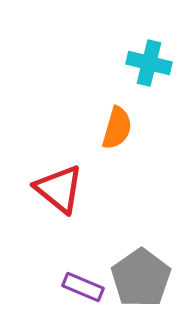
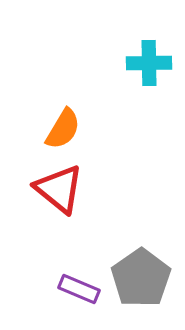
cyan cross: rotated 15 degrees counterclockwise
orange semicircle: moved 54 px left, 1 px down; rotated 15 degrees clockwise
purple rectangle: moved 4 px left, 2 px down
